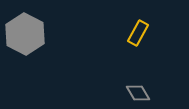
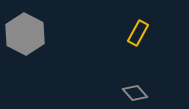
gray diamond: moved 3 px left; rotated 10 degrees counterclockwise
